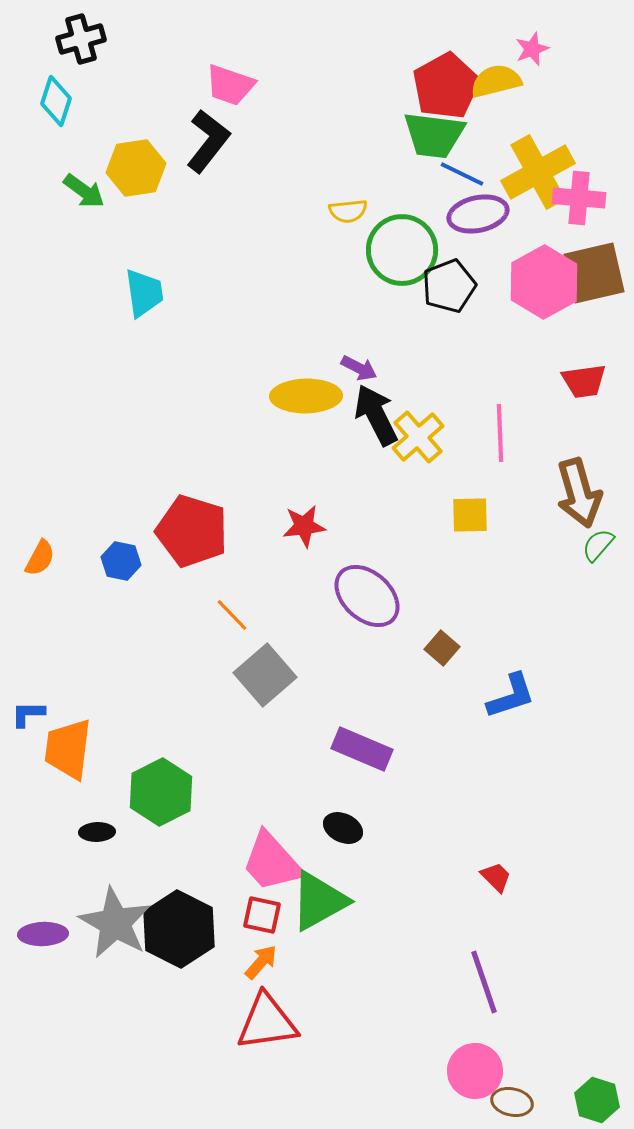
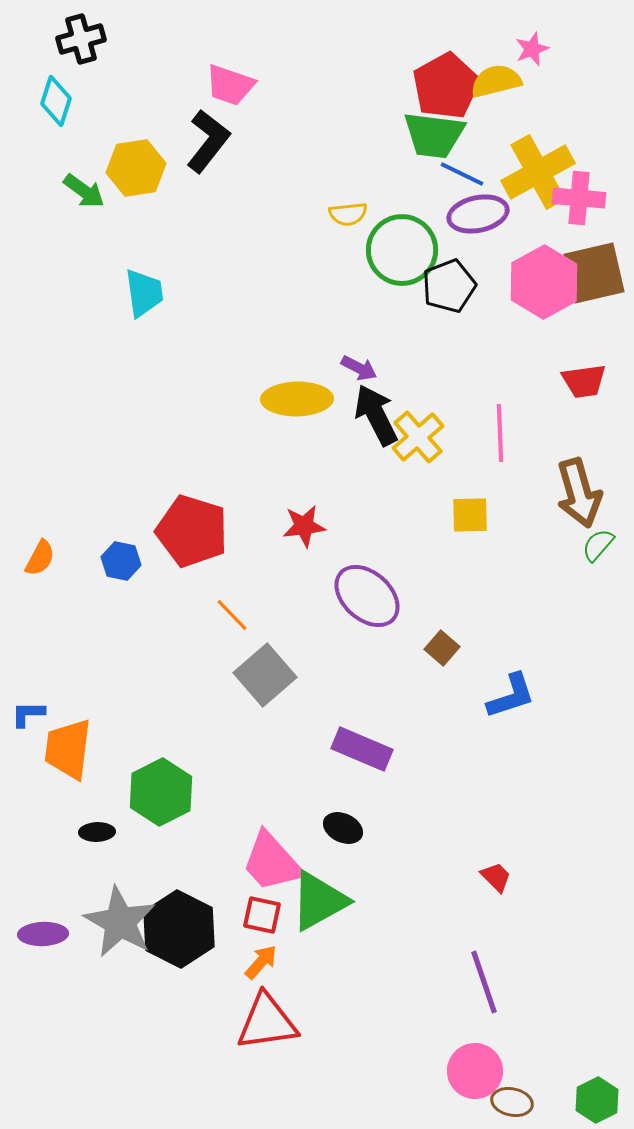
yellow semicircle at (348, 211): moved 3 px down
yellow ellipse at (306, 396): moved 9 px left, 3 px down
gray star at (115, 923): moved 5 px right, 1 px up
green hexagon at (597, 1100): rotated 15 degrees clockwise
